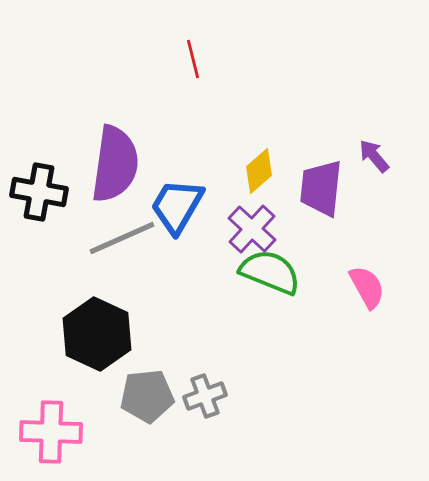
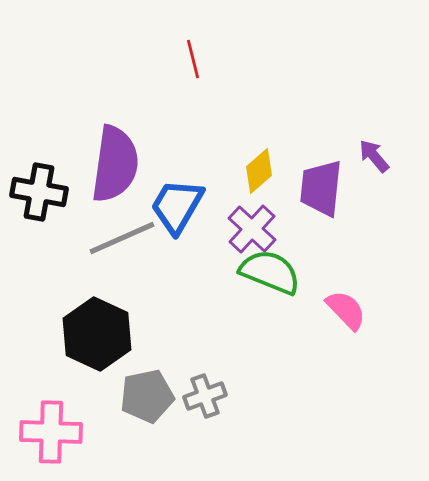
pink semicircle: moved 21 px left, 23 px down; rotated 15 degrees counterclockwise
gray pentagon: rotated 6 degrees counterclockwise
